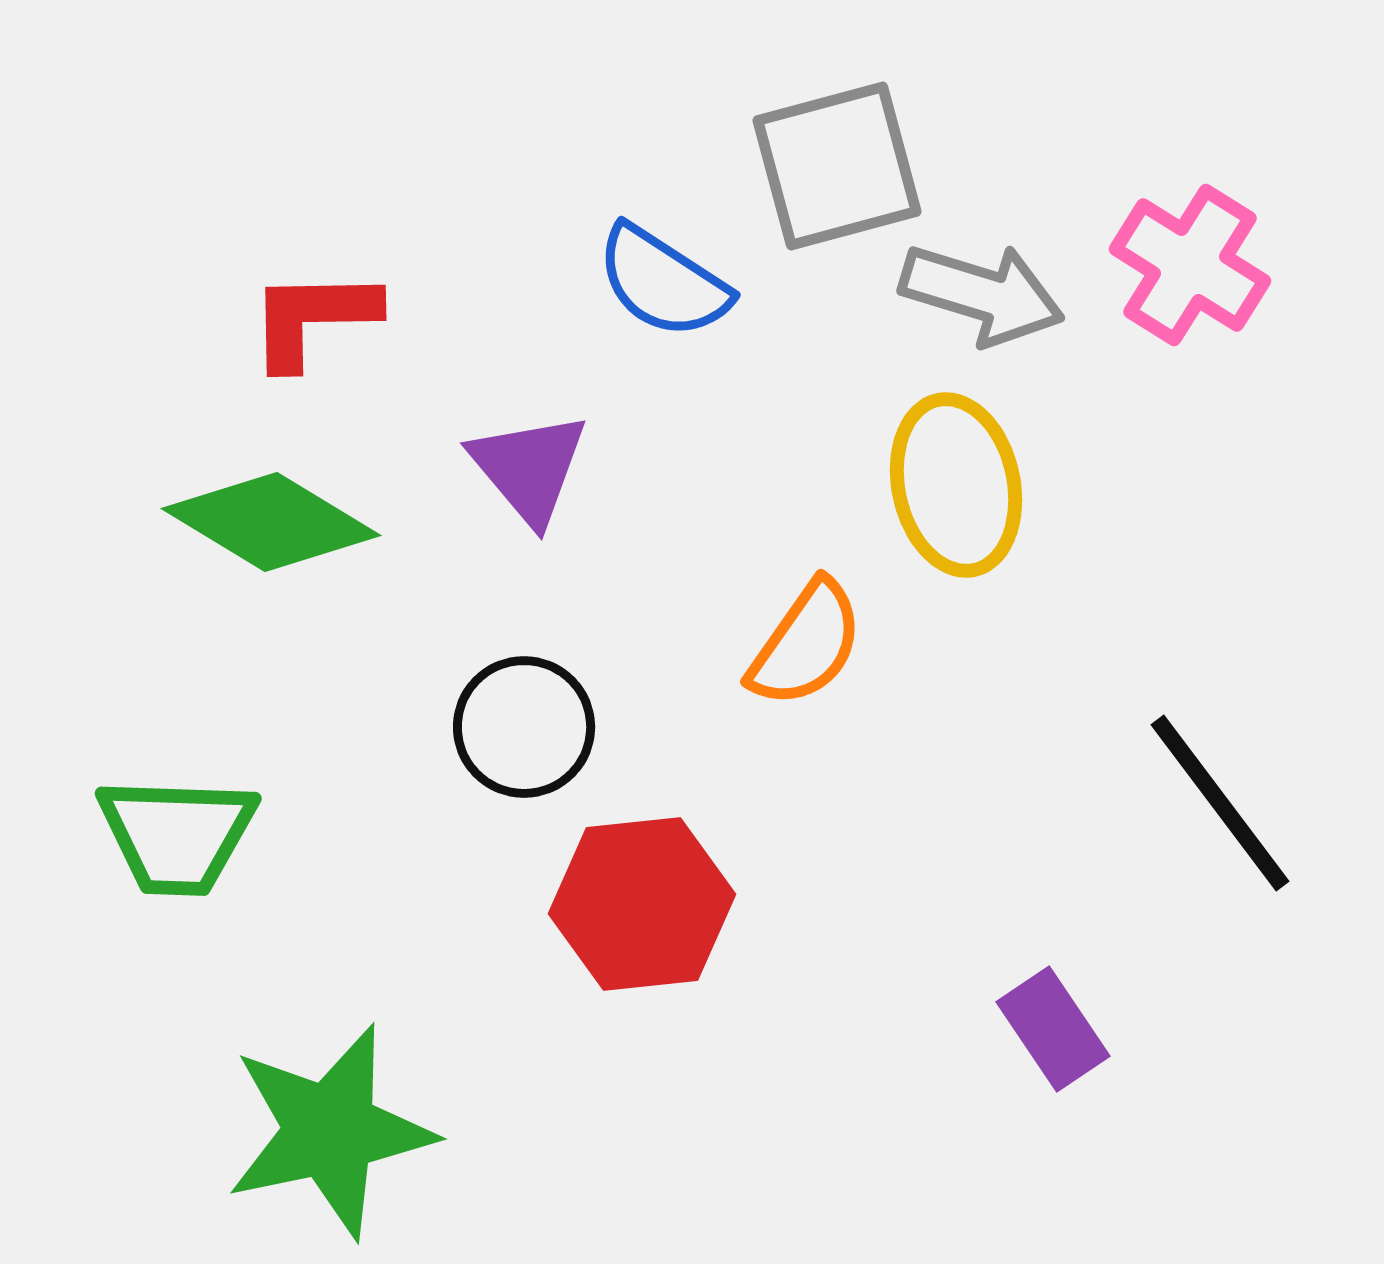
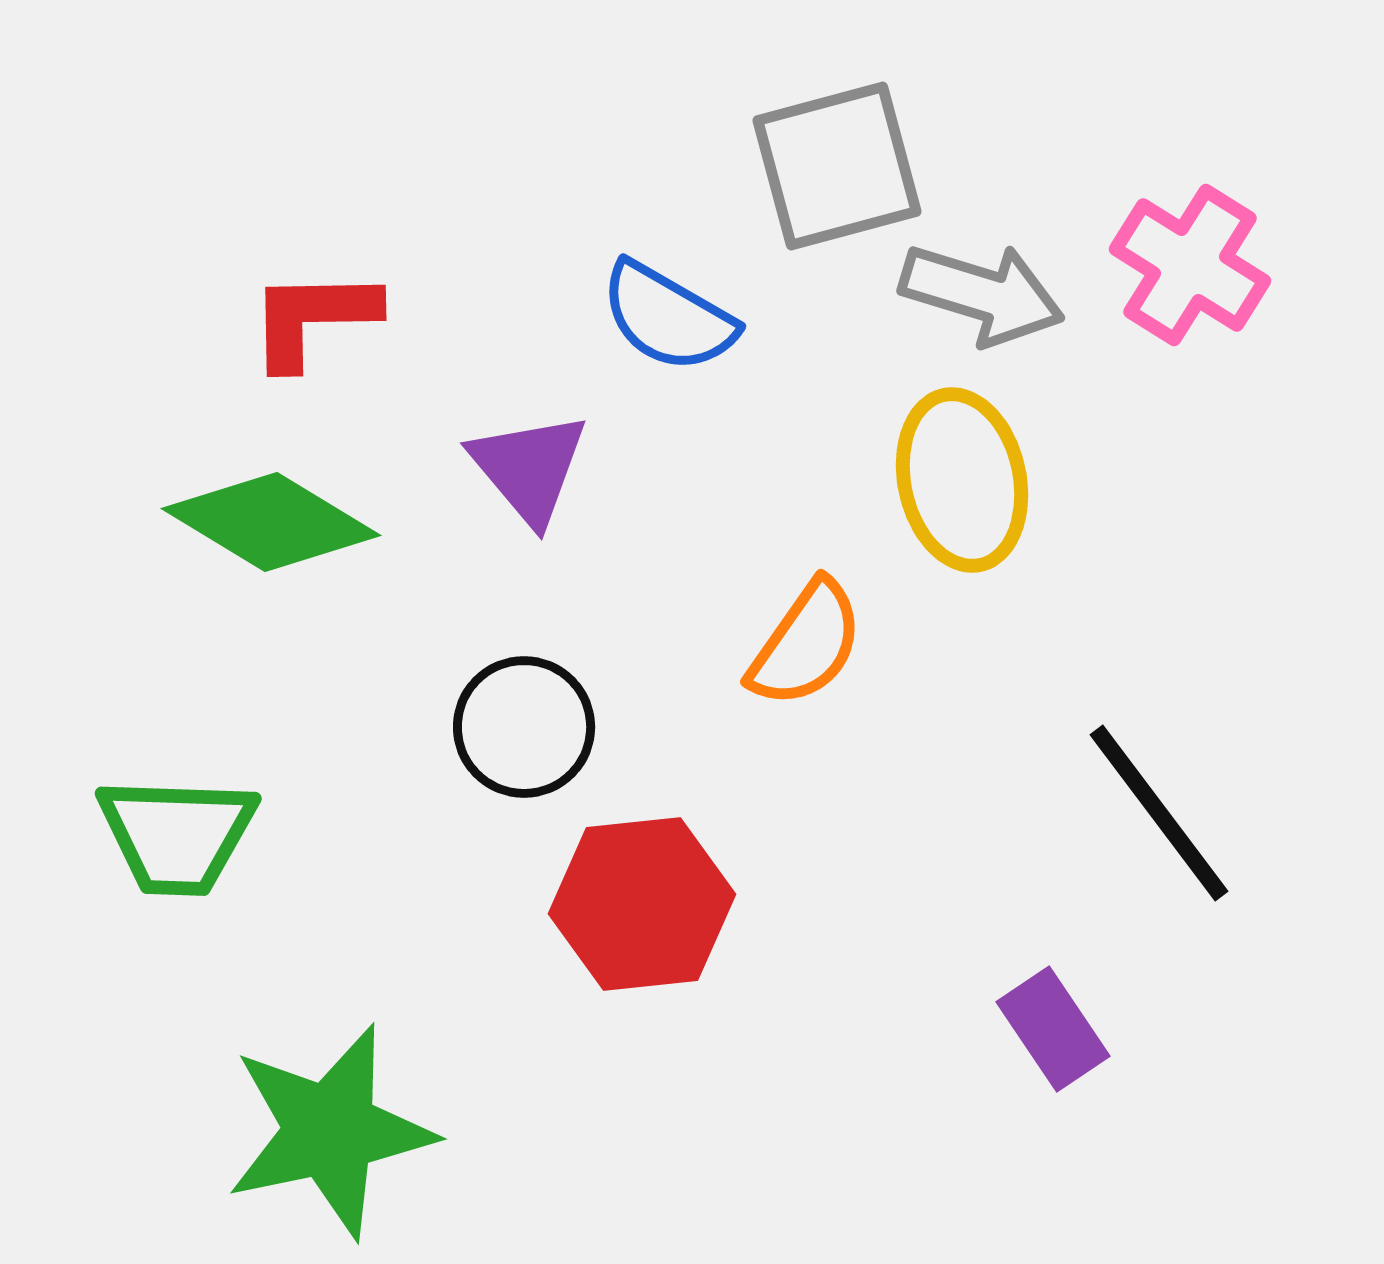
blue semicircle: moved 5 px right, 35 px down; rotated 3 degrees counterclockwise
yellow ellipse: moved 6 px right, 5 px up
black line: moved 61 px left, 10 px down
